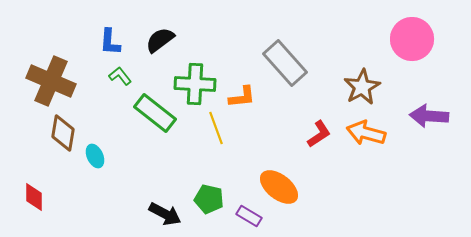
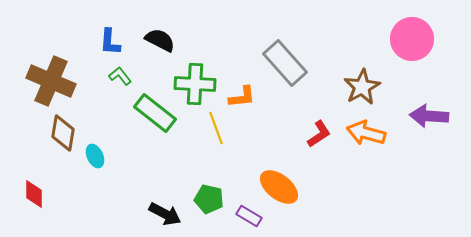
black semicircle: rotated 64 degrees clockwise
red diamond: moved 3 px up
